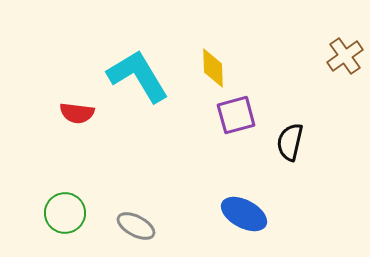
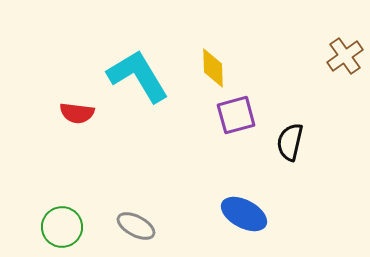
green circle: moved 3 px left, 14 px down
